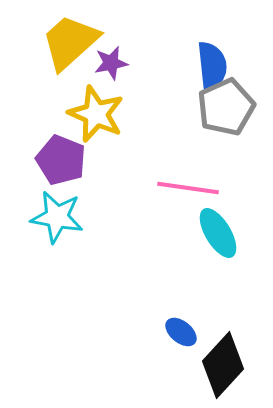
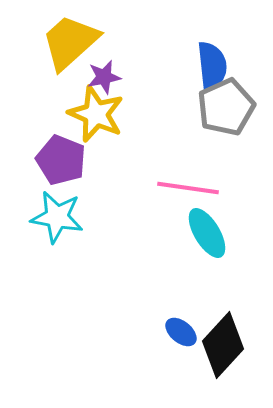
purple star: moved 7 px left, 14 px down
cyan ellipse: moved 11 px left
black diamond: moved 20 px up
